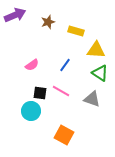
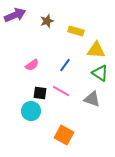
brown star: moved 1 px left, 1 px up
